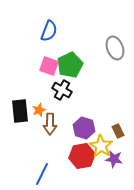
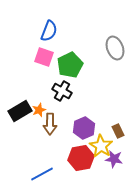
pink square: moved 5 px left, 9 px up
black cross: moved 1 px down
black rectangle: rotated 65 degrees clockwise
purple hexagon: rotated 20 degrees clockwise
red hexagon: moved 1 px left, 2 px down
blue line: rotated 35 degrees clockwise
